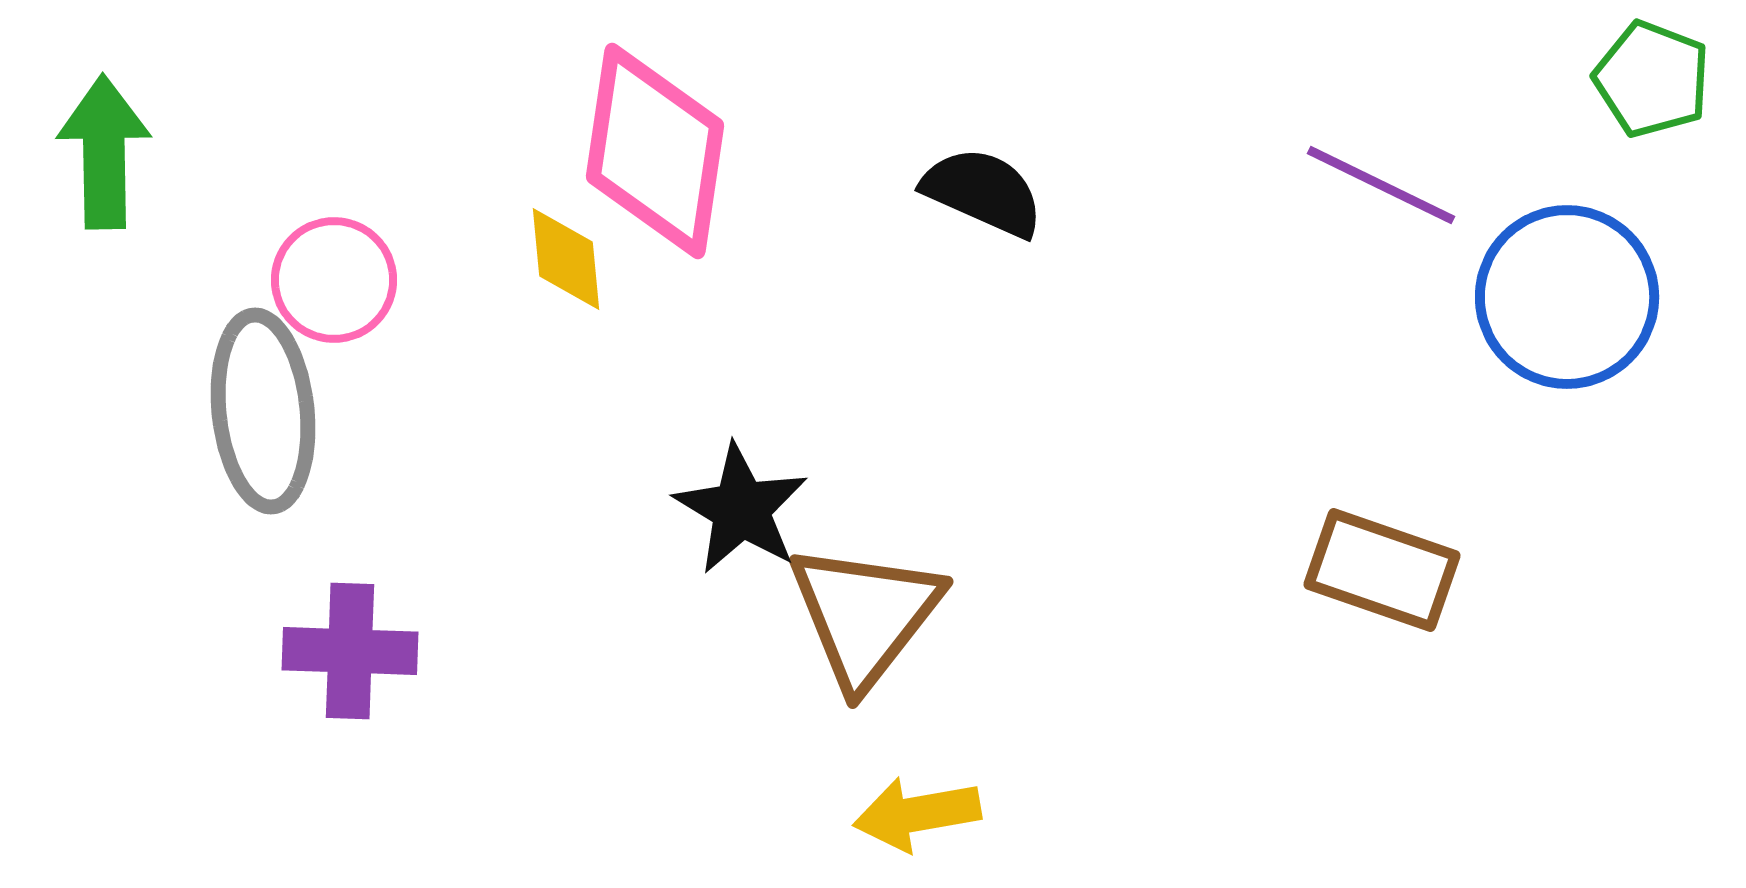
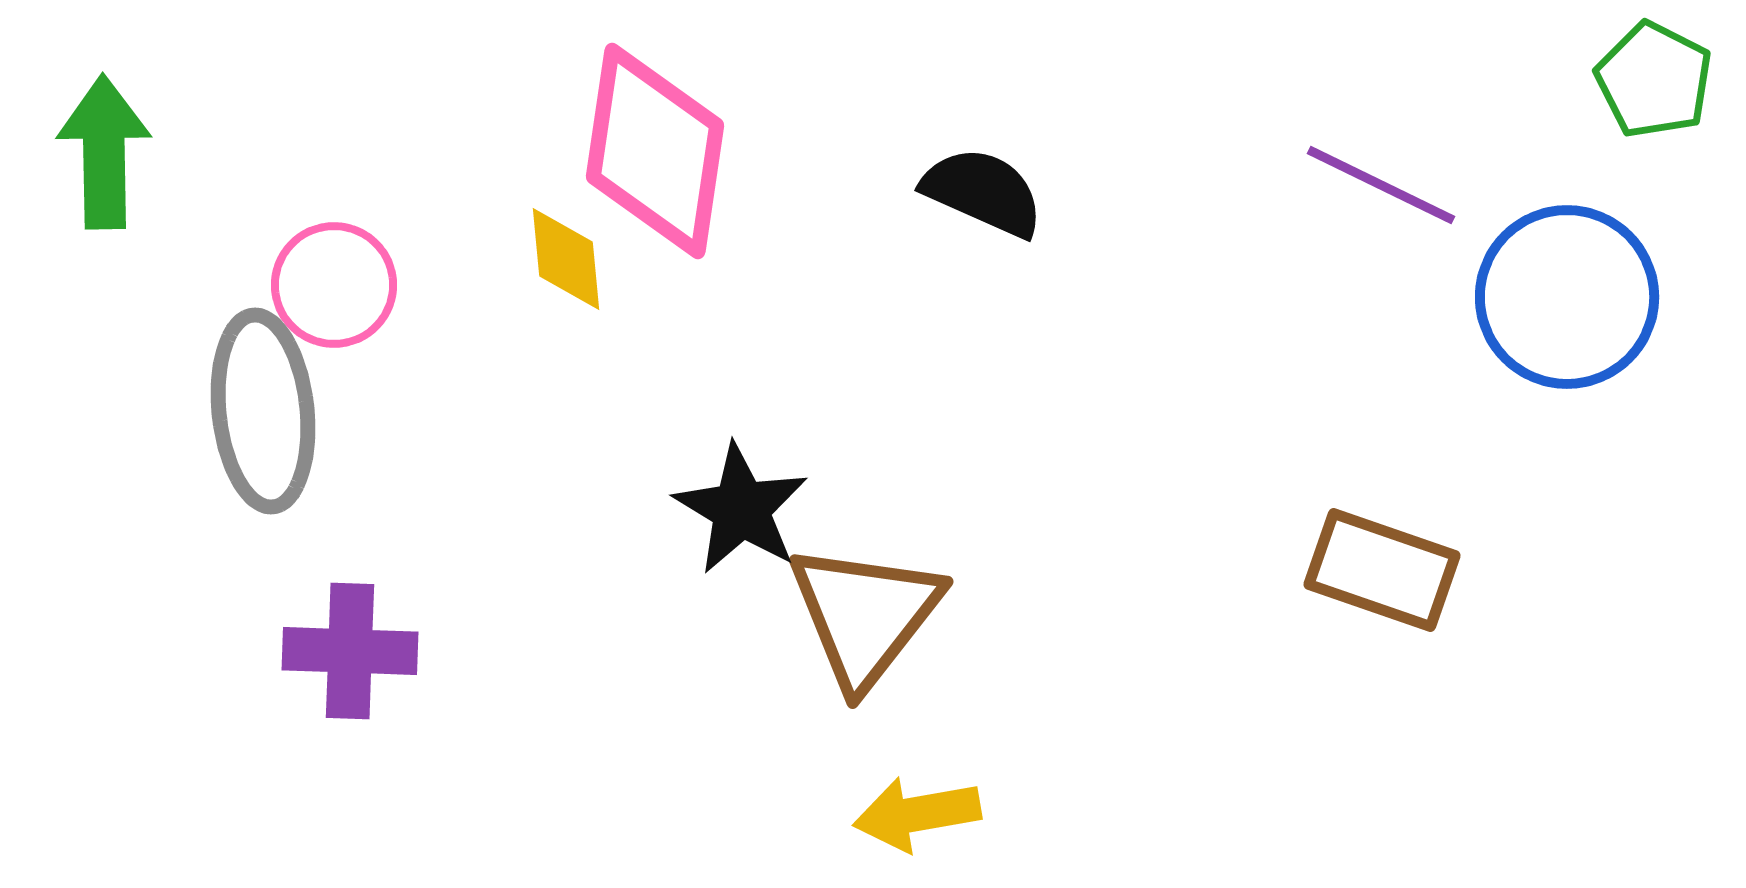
green pentagon: moved 2 px right, 1 px down; rotated 6 degrees clockwise
pink circle: moved 5 px down
